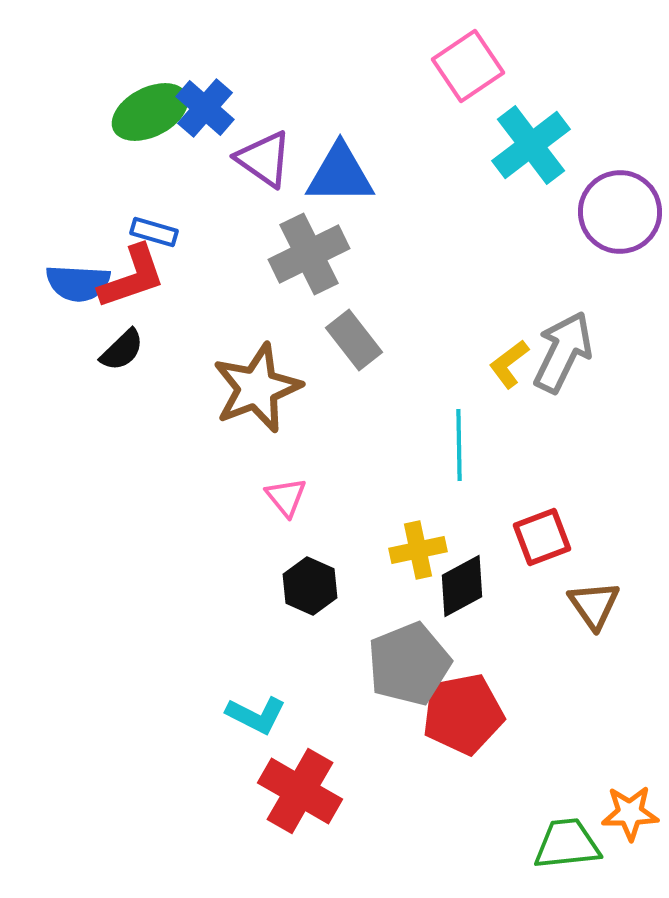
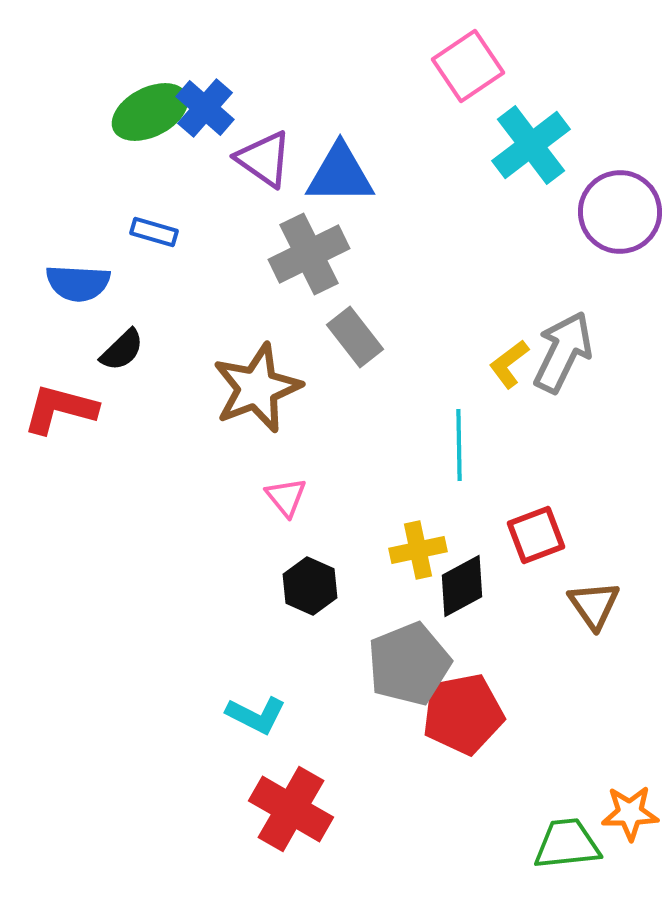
red L-shape: moved 72 px left, 132 px down; rotated 146 degrees counterclockwise
gray rectangle: moved 1 px right, 3 px up
red square: moved 6 px left, 2 px up
red cross: moved 9 px left, 18 px down
